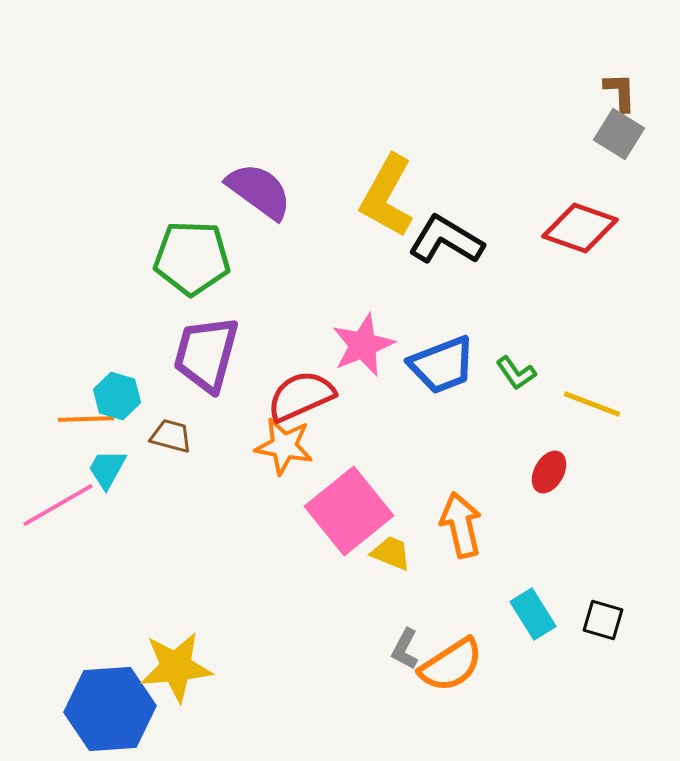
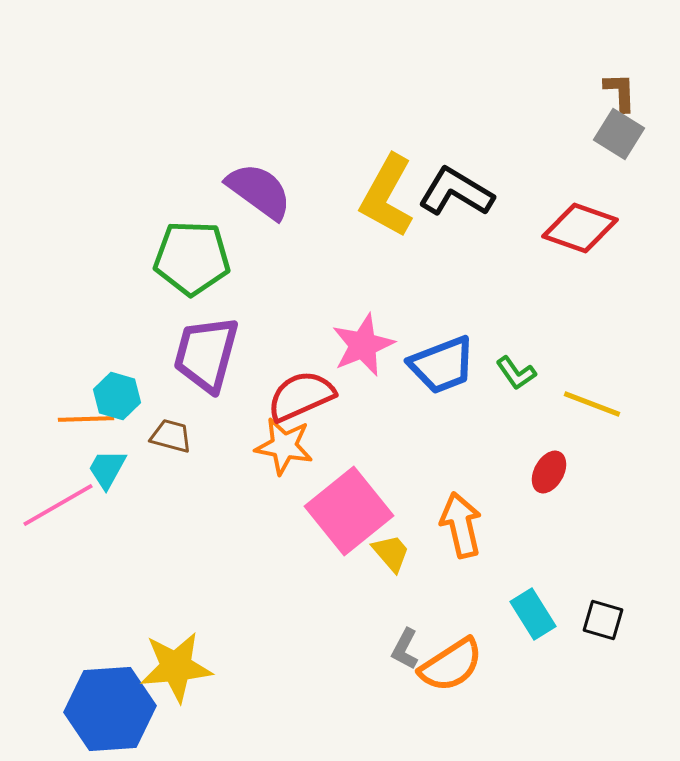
black L-shape: moved 10 px right, 48 px up
yellow trapezoid: rotated 27 degrees clockwise
